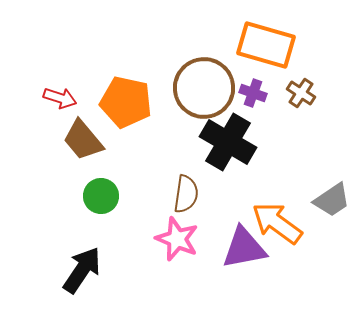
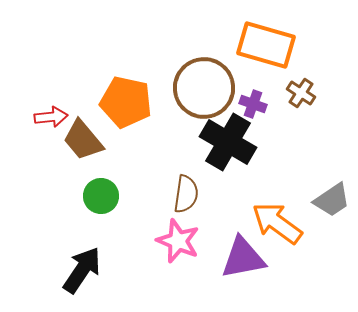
purple cross: moved 11 px down
red arrow: moved 9 px left, 19 px down; rotated 24 degrees counterclockwise
pink star: moved 1 px right, 2 px down
purple triangle: moved 1 px left, 10 px down
